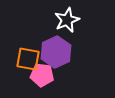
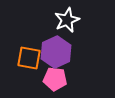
orange square: moved 1 px right, 1 px up
pink pentagon: moved 13 px right, 4 px down
